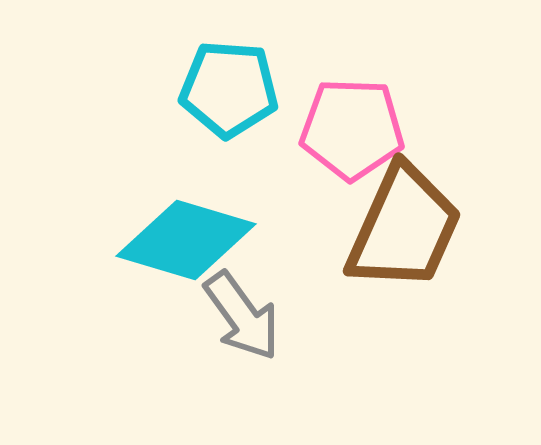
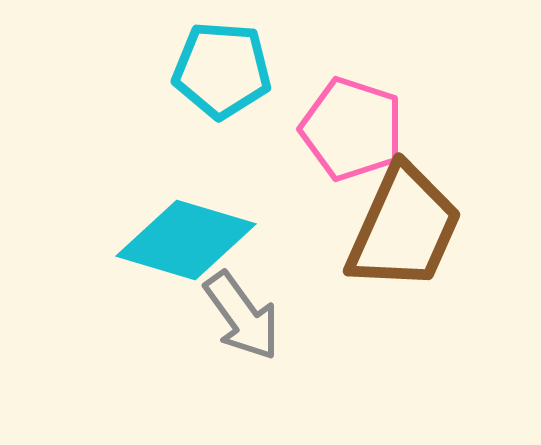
cyan pentagon: moved 7 px left, 19 px up
pink pentagon: rotated 16 degrees clockwise
